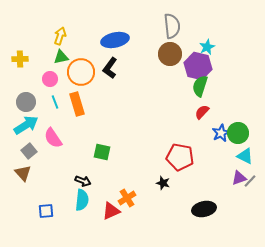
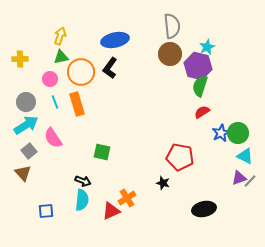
red semicircle: rotated 14 degrees clockwise
